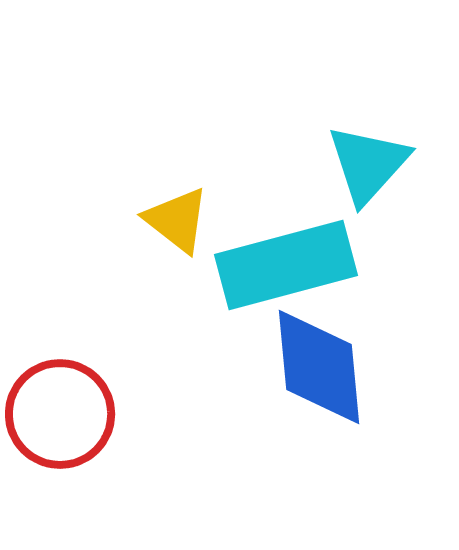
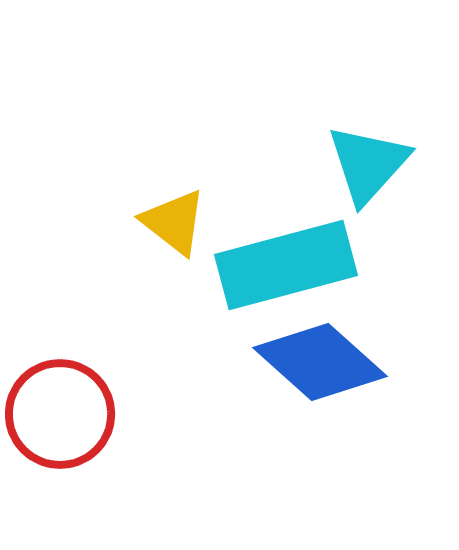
yellow triangle: moved 3 px left, 2 px down
blue diamond: moved 1 px right, 5 px up; rotated 43 degrees counterclockwise
